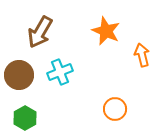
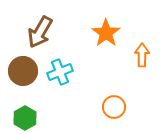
orange star: moved 2 px down; rotated 12 degrees clockwise
orange arrow: rotated 15 degrees clockwise
brown circle: moved 4 px right, 4 px up
orange circle: moved 1 px left, 2 px up
